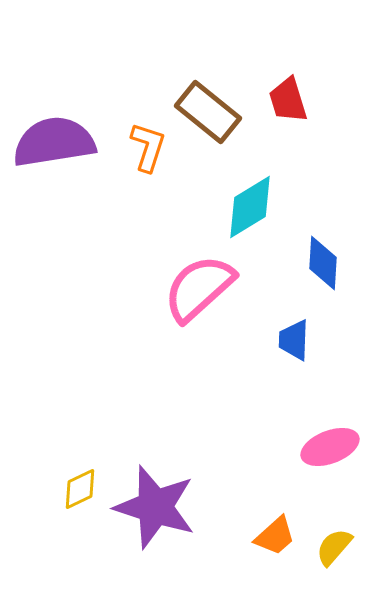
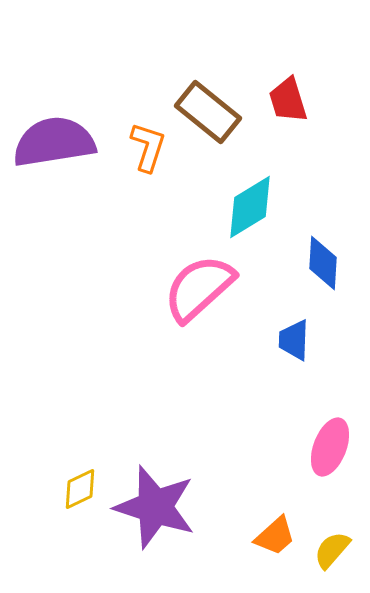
pink ellipse: rotated 48 degrees counterclockwise
yellow semicircle: moved 2 px left, 3 px down
